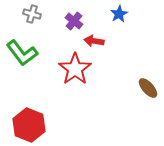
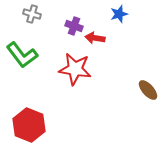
blue star: rotated 12 degrees clockwise
purple cross: moved 5 px down; rotated 18 degrees counterclockwise
red arrow: moved 1 px right, 3 px up
green L-shape: moved 2 px down
red star: rotated 28 degrees counterclockwise
brown ellipse: moved 2 px down
